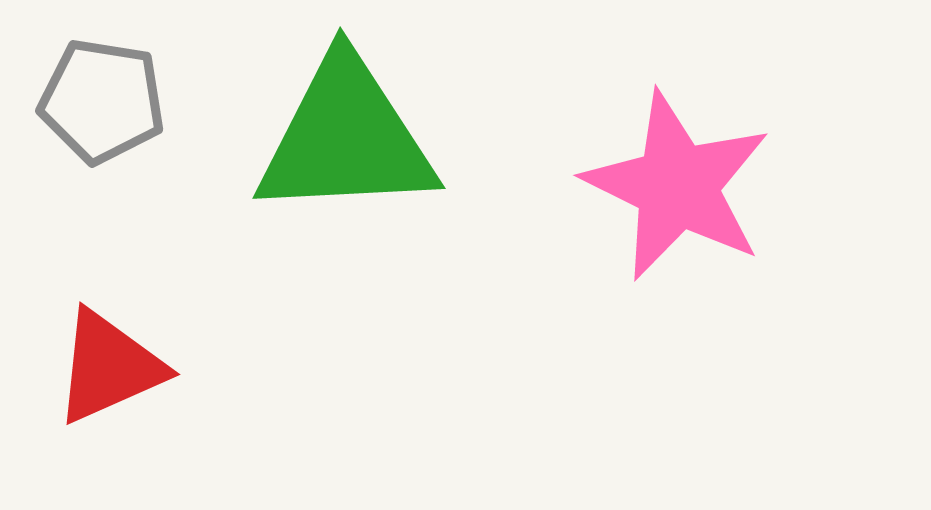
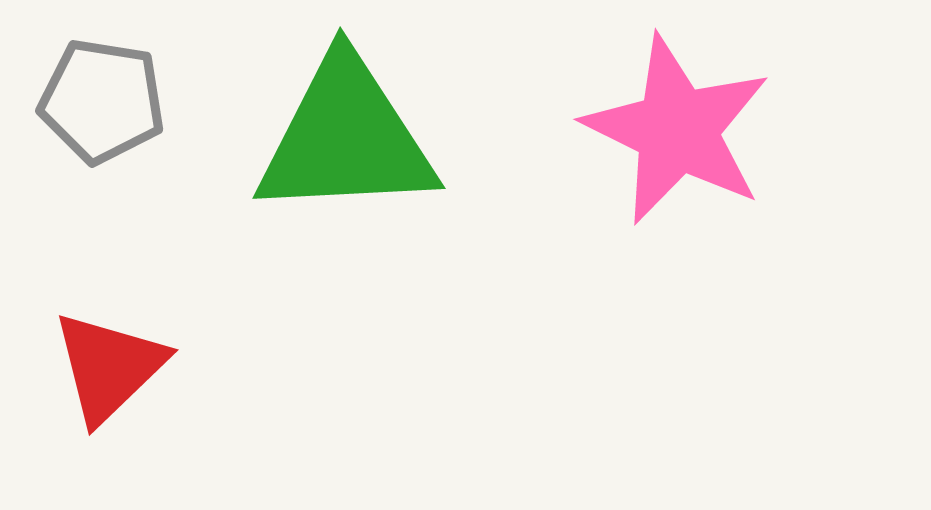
pink star: moved 56 px up
red triangle: rotated 20 degrees counterclockwise
